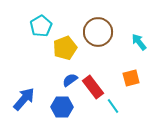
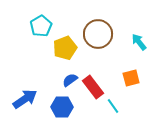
brown circle: moved 2 px down
blue arrow: moved 1 px right; rotated 15 degrees clockwise
